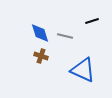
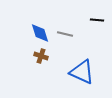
black line: moved 5 px right, 1 px up; rotated 24 degrees clockwise
gray line: moved 2 px up
blue triangle: moved 1 px left, 2 px down
